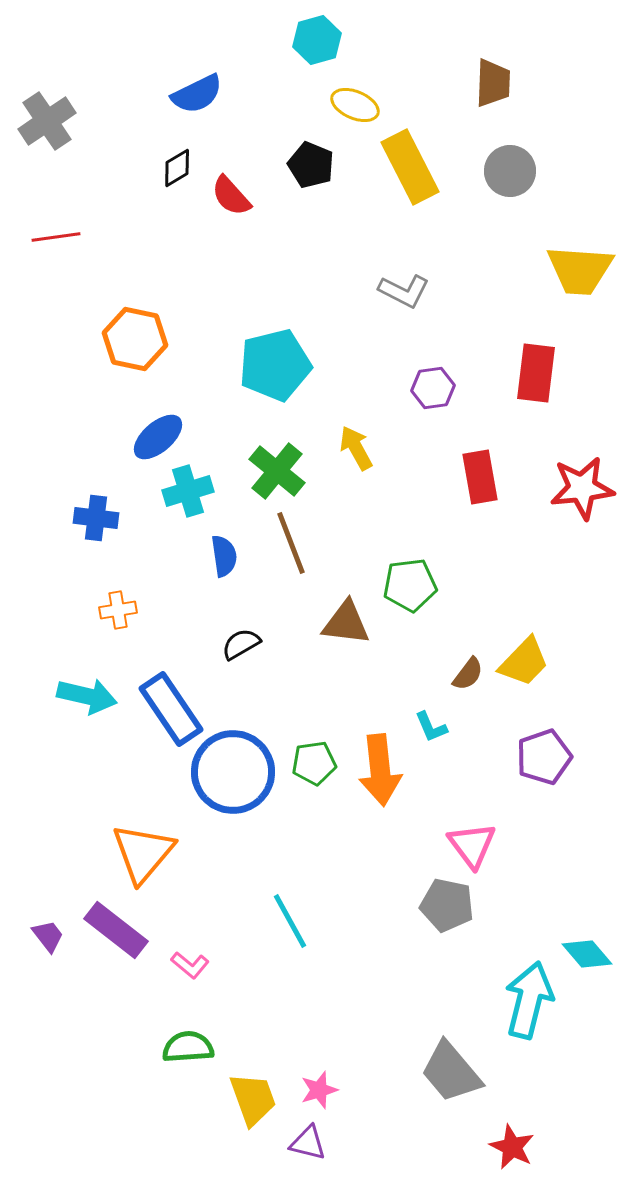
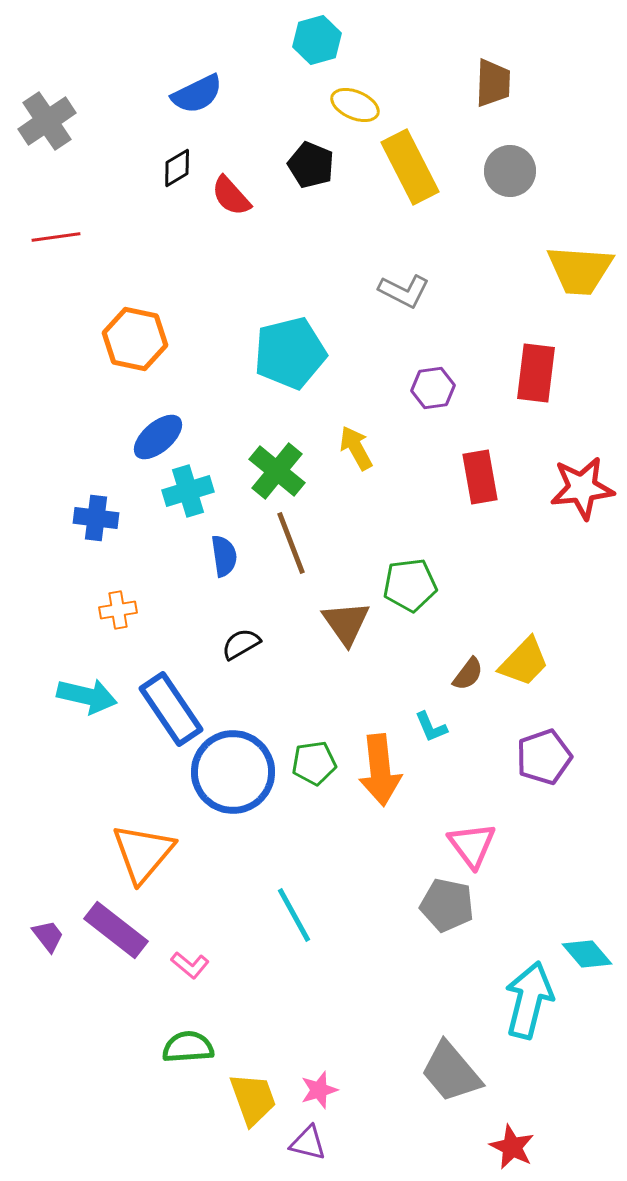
cyan pentagon at (275, 365): moved 15 px right, 12 px up
brown triangle at (346, 623): rotated 48 degrees clockwise
cyan line at (290, 921): moved 4 px right, 6 px up
